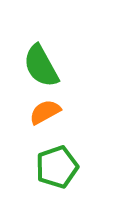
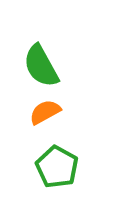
green pentagon: rotated 24 degrees counterclockwise
